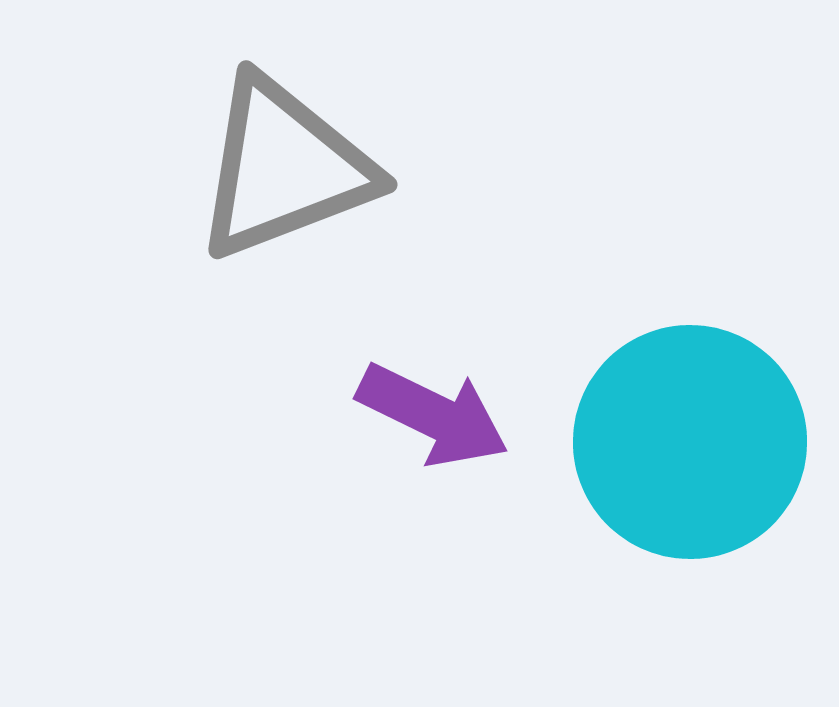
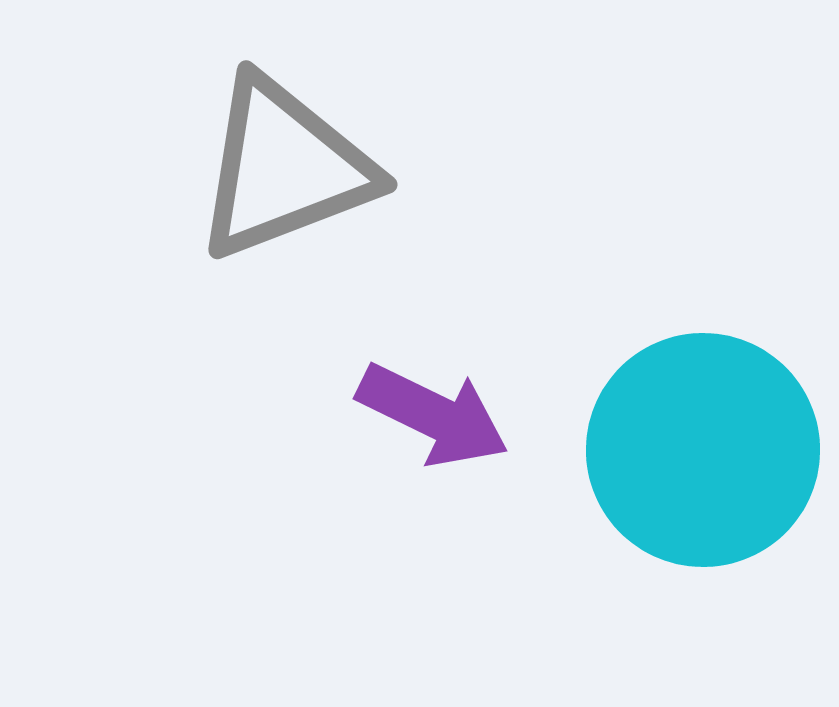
cyan circle: moved 13 px right, 8 px down
